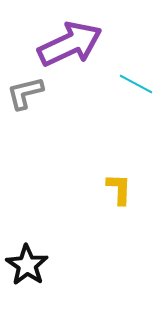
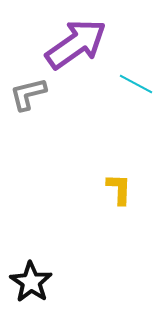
purple arrow: moved 6 px right; rotated 10 degrees counterclockwise
gray L-shape: moved 3 px right, 1 px down
black star: moved 4 px right, 17 px down
